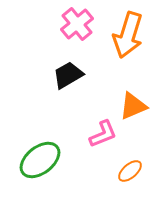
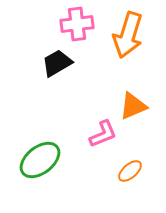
pink cross: rotated 32 degrees clockwise
black trapezoid: moved 11 px left, 12 px up
